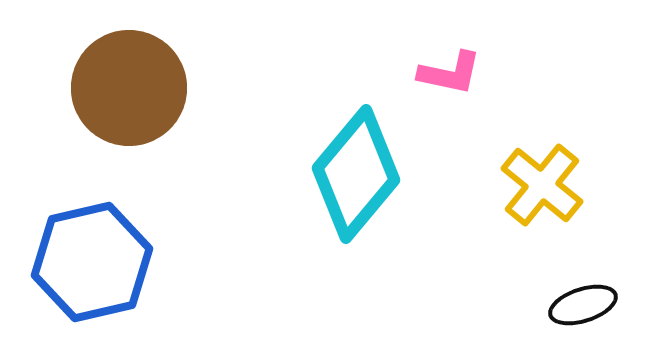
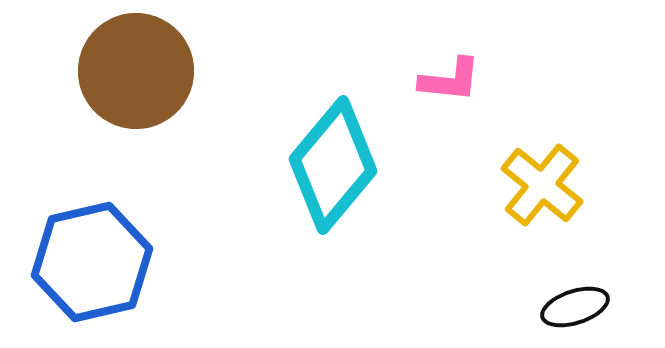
pink L-shape: moved 7 px down; rotated 6 degrees counterclockwise
brown circle: moved 7 px right, 17 px up
cyan diamond: moved 23 px left, 9 px up
black ellipse: moved 8 px left, 2 px down
